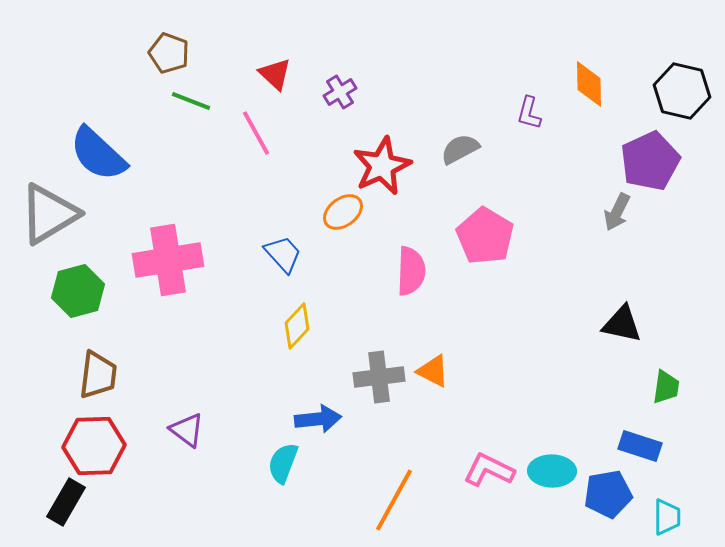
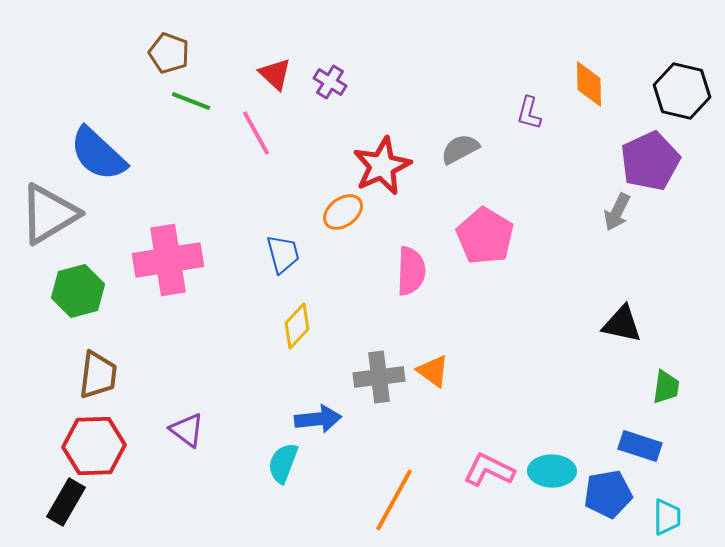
purple cross: moved 10 px left, 10 px up; rotated 28 degrees counterclockwise
blue trapezoid: rotated 27 degrees clockwise
orange triangle: rotated 9 degrees clockwise
